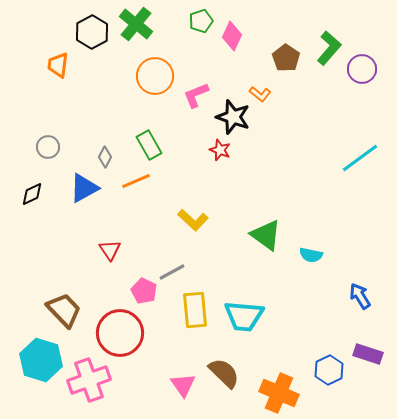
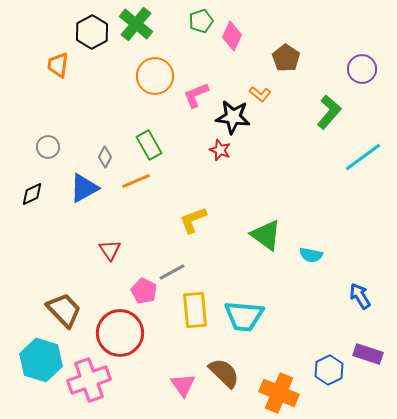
green L-shape: moved 64 px down
black star: rotated 12 degrees counterclockwise
cyan line: moved 3 px right, 1 px up
yellow L-shape: rotated 116 degrees clockwise
